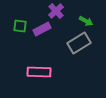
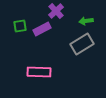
green arrow: rotated 144 degrees clockwise
green square: rotated 16 degrees counterclockwise
gray rectangle: moved 3 px right, 1 px down
